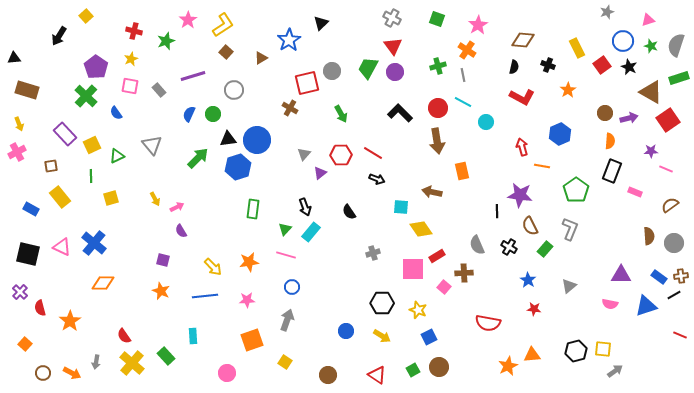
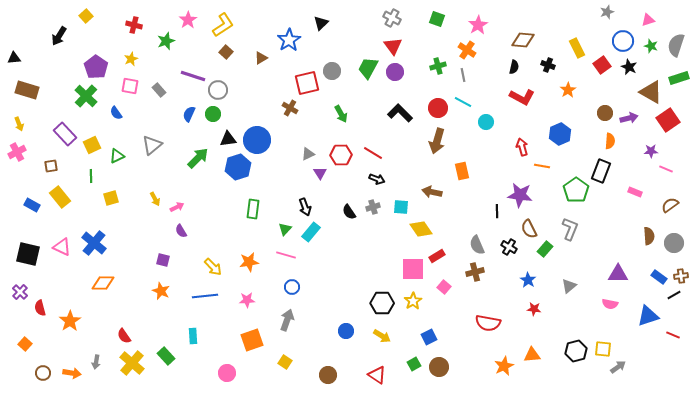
red cross at (134, 31): moved 6 px up
purple line at (193, 76): rotated 35 degrees clockwise
gray circle at (234, 90): moved 16 px left
brown arrow at (437, 141): rotated 25 degrees clockwise
gray triangle at (152, 145): rotated 30 degrees clockwise
gray triangle at (304, 154): moved 4 px right; rotated 24 degrees clockwise
black rectangle at (612, 171): moved 11 px left
purple triangle at (320, 173): rotated 24 degrees counterclockwise
blue rectangle at (31, 209): moved 1 px right, 4 px up
brown semicircle at (530, 226): moved 1 px left, 3 px down
gray cross at (373, 253): moved 46 px up
brown cross at (464, 273): moved 11 px right, 1 px up; rotated 12 degrees counterclockwise
purple triangle at (621, 275): moved 3 px left, 1 px up
blue triangle at (646, 306): moved 2 px right, 10 px down
yellow star at (418, 310): moved 5 px left, 9 px up; rotated 18 degrees clockwise
red line at (680, 335): moved 7 px left
orange star at (508, 366): moved 4 px left
green square at (413, 370): moved 1 px right, 6 px up
gray arrow at (615, 371): moved 3 px right, 4 px up
orange arrow at (72, 373): rotated 18 degrees counterclockwise
